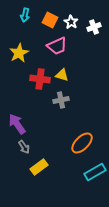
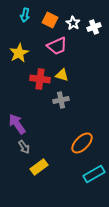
white star: moved 2 px right, 1 px down
cyan rectangle: moved 1 px left, 2 px down
